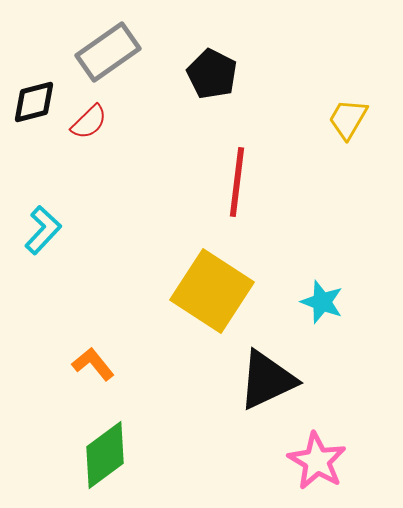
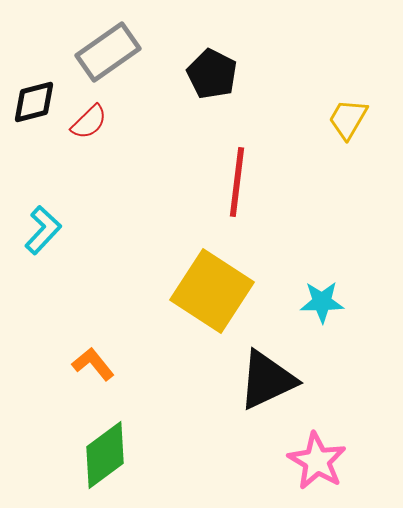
cyan star: rotated 21 degrees counterclockwise
